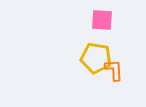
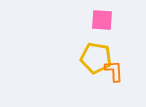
orange L-shape: moved 1 px down
